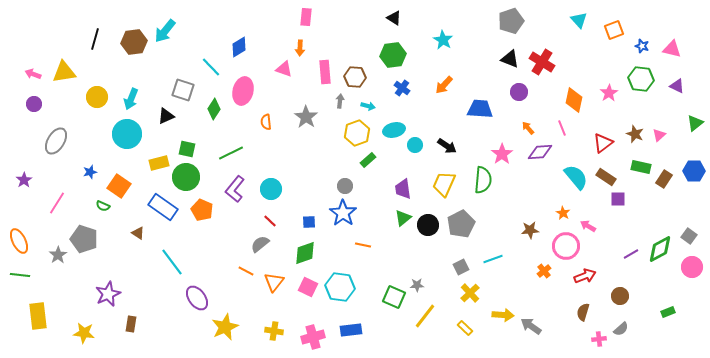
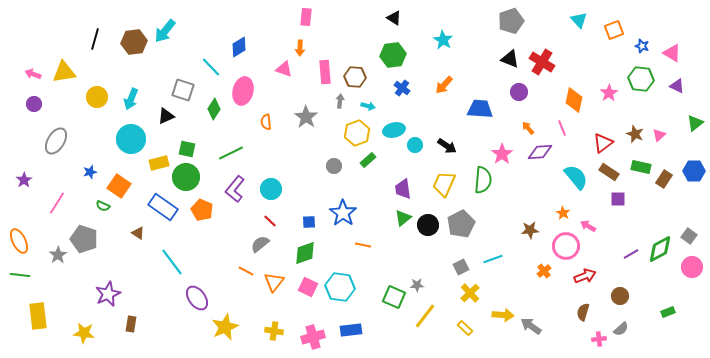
pink triangle at (672, 49): moved 4 px down; rotated 18 degrees clockwise
cyan circle at (127, 134): moved 4 px right, 5 px down
brown rectangle at (606, 177): moved 3 px right, 5 px up
gray circle at (345, 186): moved 11 px left, 20 px up
